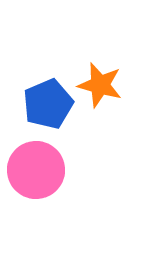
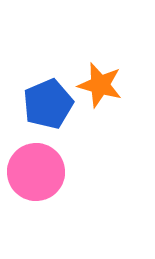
pink circle: moved 2 px down
